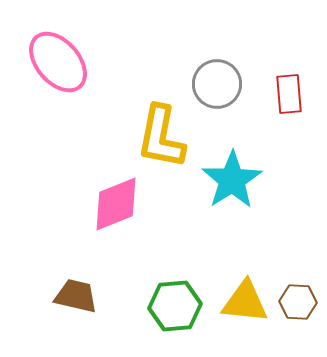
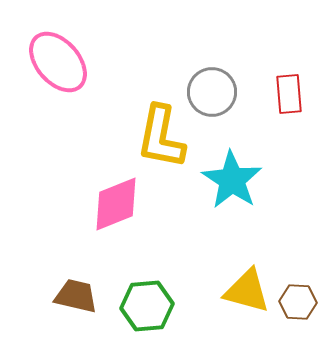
gray circle: moved 5 px left, 8 px down
cyan star: rotated 6 degrees counterclockwise
yellow triangle: moved 2 px right, 11 px up; rotated 9 degrees clockwise
green hexagon: moved 28 px left
